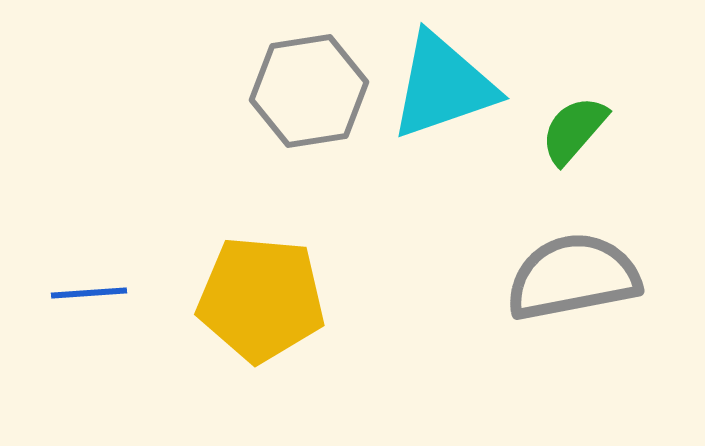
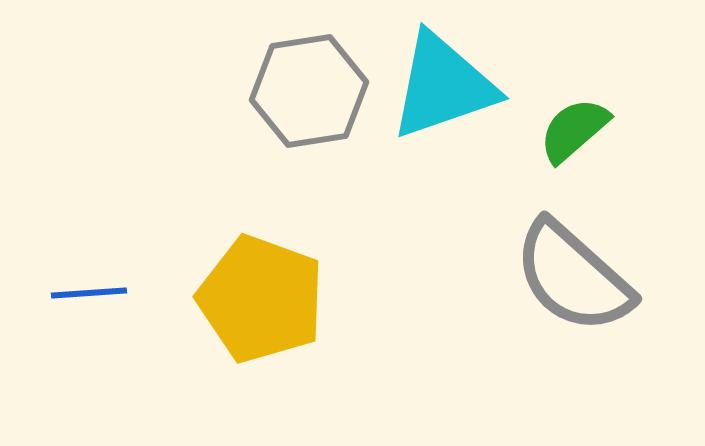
green semicircle: rotated 8 degrees clockwise
gray semicircle: rotated 127 degrees counterclockwise
yellow pentagon: rotated 15 degrees clockwise
